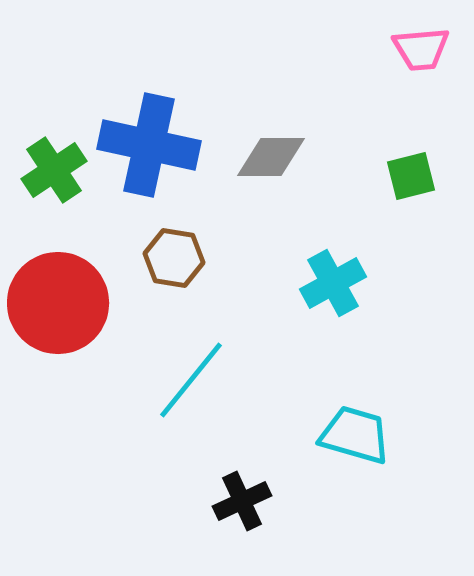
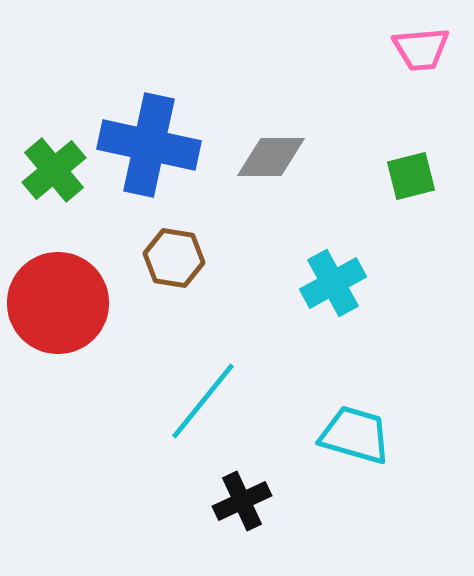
green cross: rotated 6 degrees counterclockwise
cyan line: moved 12 px right, 21 px down
